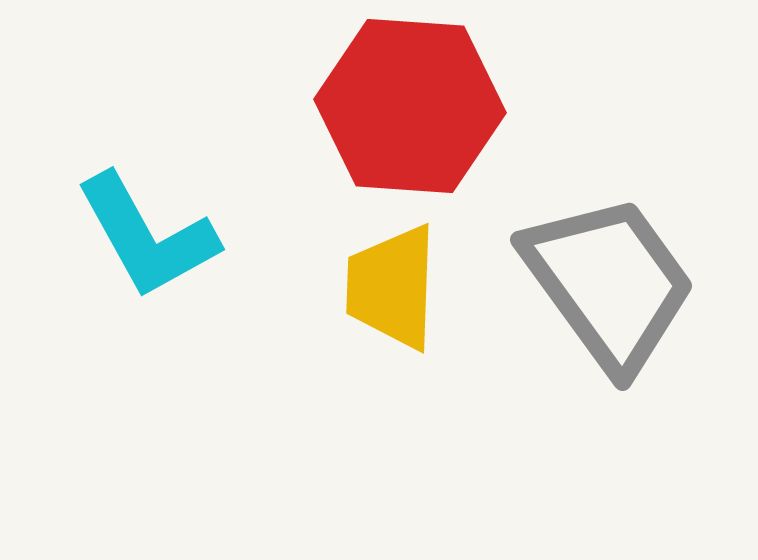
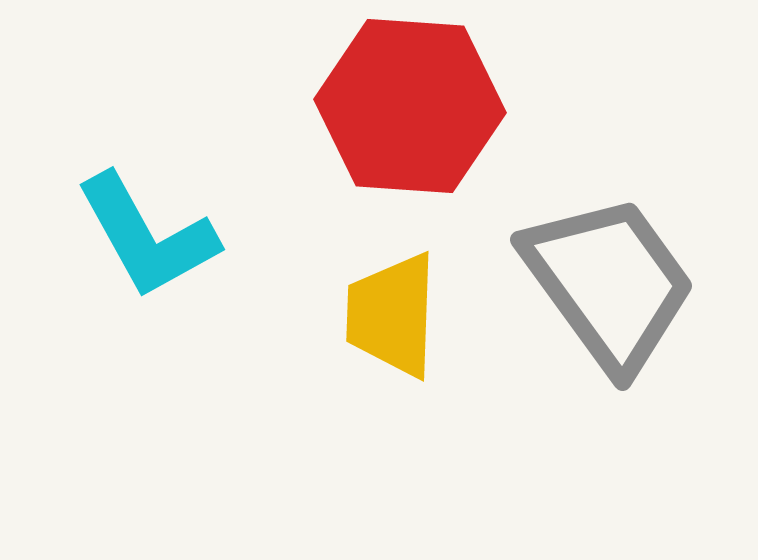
yellow trapezoid: moved 28 px down
